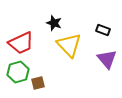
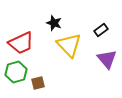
black rectangle: moved 2 px left; rotated 56 degrees counterclockwise
green hexagon: moved 2 px left
